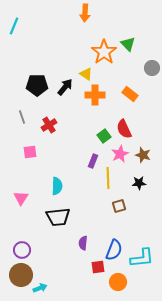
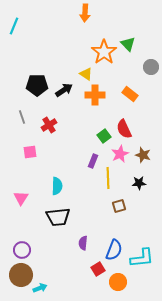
gray circle: moved 1 px left, 1 px up
black arrow: moved 1 px left, 3 px down; rotated 18 degrees clockwise
red square: moved 2 px down; rotated 24 degrees counterclockwise
